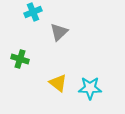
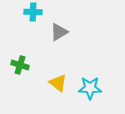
cyan cross: rotated 24 degrees clockwise
gray triangle: rotated 12 degrees clockwise
green cross: moved 6 px down
